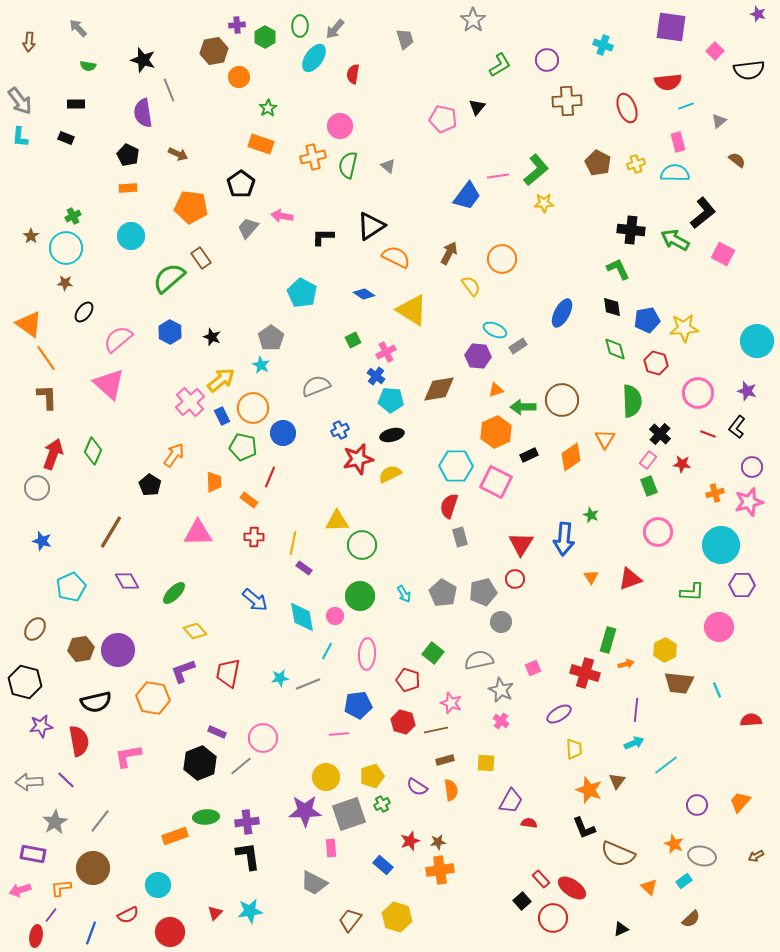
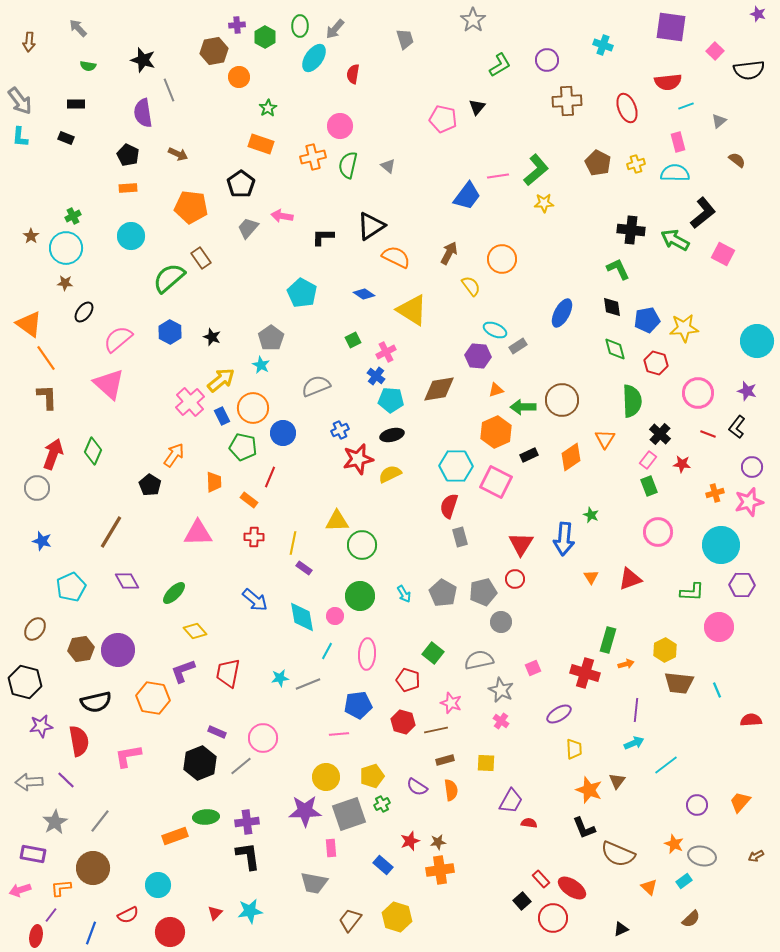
gray trapezoid at (314, 883): rotated 16 degrees counterclockwise
